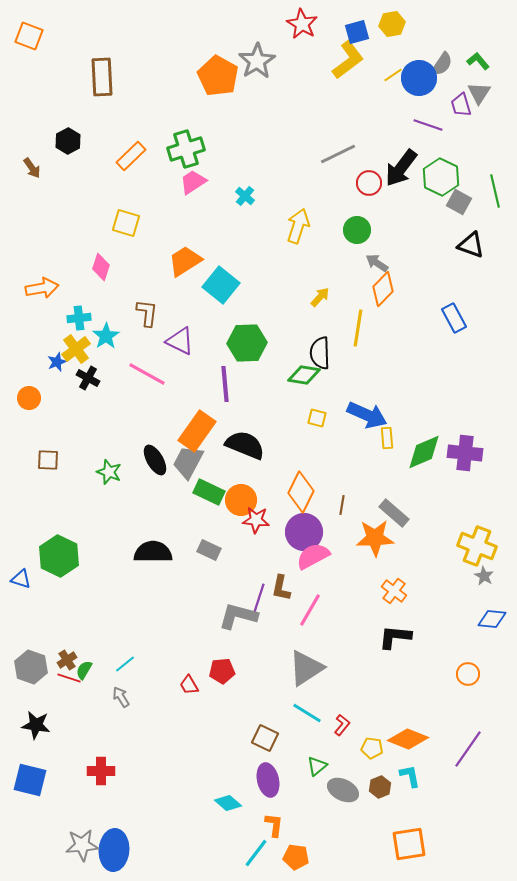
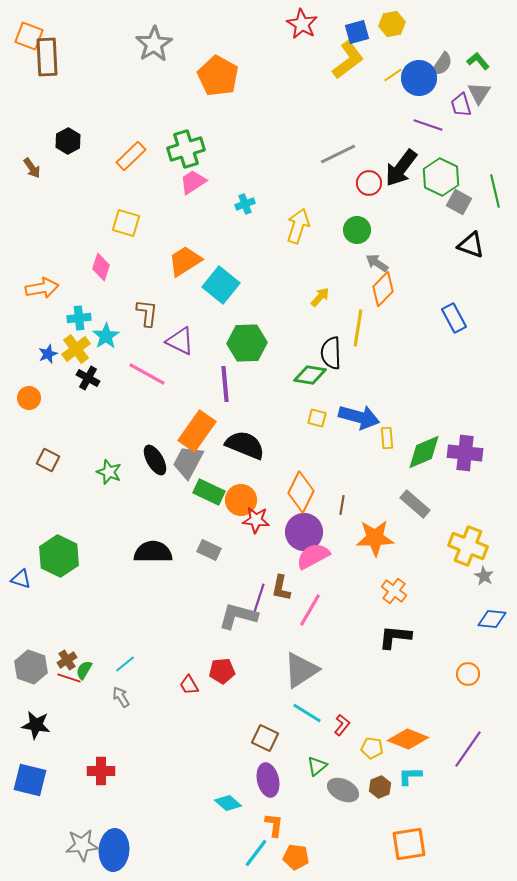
gray star at (257, 61): moved 103 px left, 17 px up
brown rectangle at (102, 77): moved 55 px left, 20 px up
cyan cross at (245, 196): moved 8 px down; rotated 30 degrees clockwise
black semicircle at (320, 353): moved 11 px right
blue star at (57, 362): moved 9 px left, 8 px up
green diamond at (304, 375): moved 6 px right
blue arrow at (367, 415): moved 8 px left, 2 px down; rotated 9 degrees counterclockwise
brown square at (48, 460): rotated 25 degrees clockwise
gray rectangle at (394, 513): moved 21 px right, 9 px up
yellow cross at (477, 546): moved 9 px left
gray triangle at (306, 668): moved 5 px left, 2 px down
cyan L-shape at (410, 776): rotated 80 degrees counterclockwise
